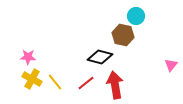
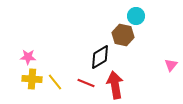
black diamond: rotated 45 degrees counterclockwise
yellow cross: rotated 24 degrees counterclockwise
red line: rotated 60 degrees clockwise
